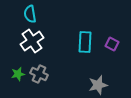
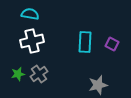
cyan semicircle: rotated 108 degrees clockwise
white cross: rotated 20 degrees clockwise
gray cross: rotated 30 degrees clockwise
